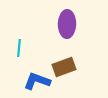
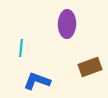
cyan line: moved 2 px right
brown rectangle: moved 26 px right
